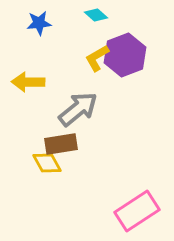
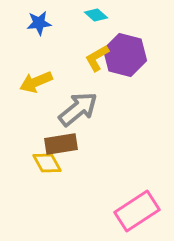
purple hexagon: rotated 24 degrees counterclockwise
yellow arrow: moved 8 px right; rotated 24 degrees counterclockwise
